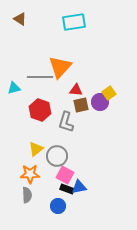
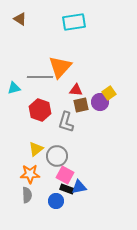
blue circle: moved 2 px left, 5 px up
